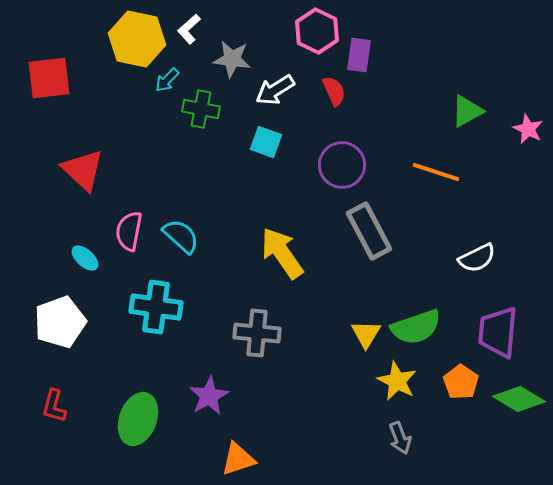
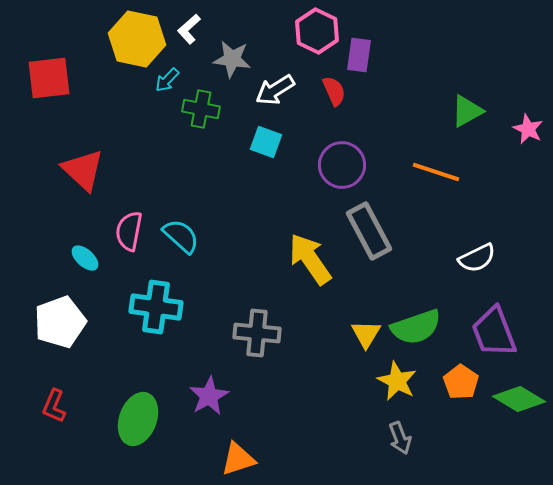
yellow arrow: moved 28 px right, 6 px down
purple trapezoid: moved 4 px left; rotated 26 degrees counterclockwise
red L-shape: rotated 8 degrees clockwise
